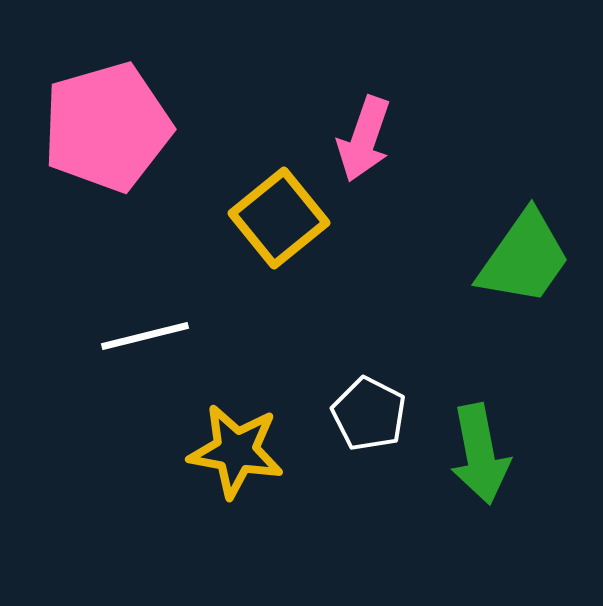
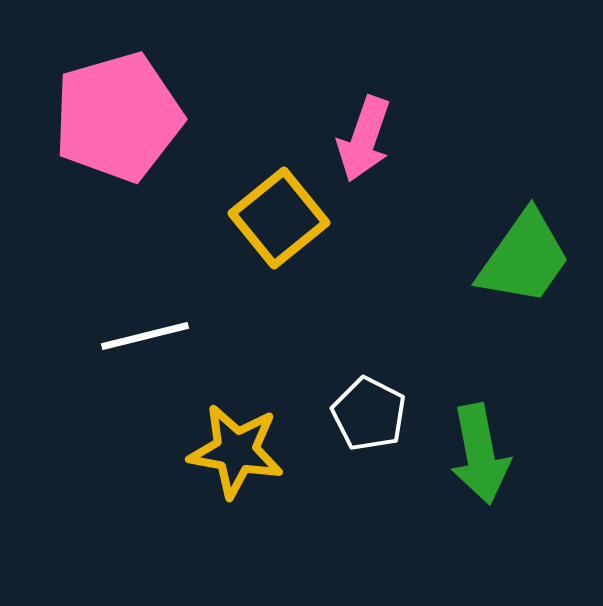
pink pentagon: moved 11 px right, 10 px up
